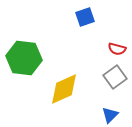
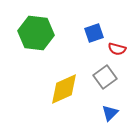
blue square: moved 9 px right, 16 px down
green hexagon: moved 12 px right, 25 px up
gray square: moved 10 px left
blue triangle: moved 2 px up
